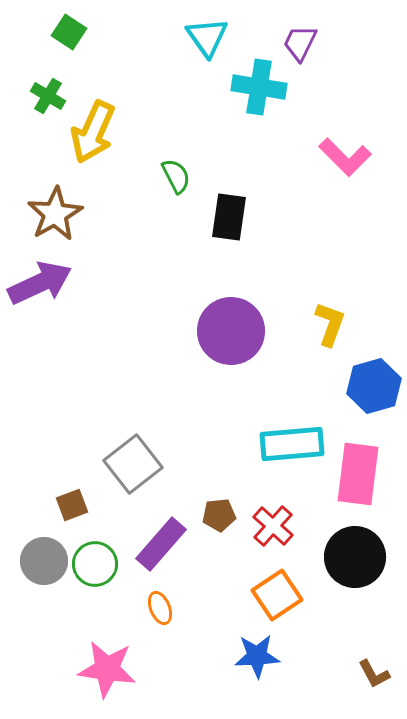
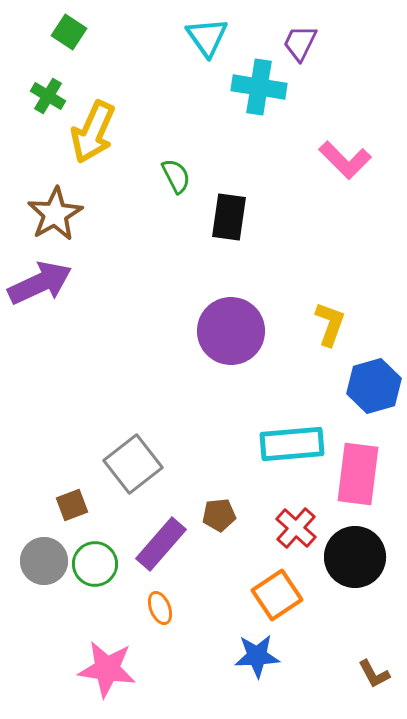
pink L-shape: moved 3 px down
red cross: moved 23 px right, 2 px down
